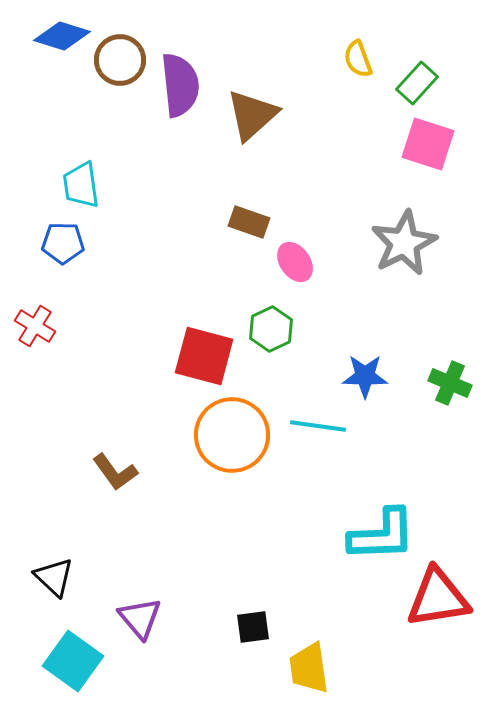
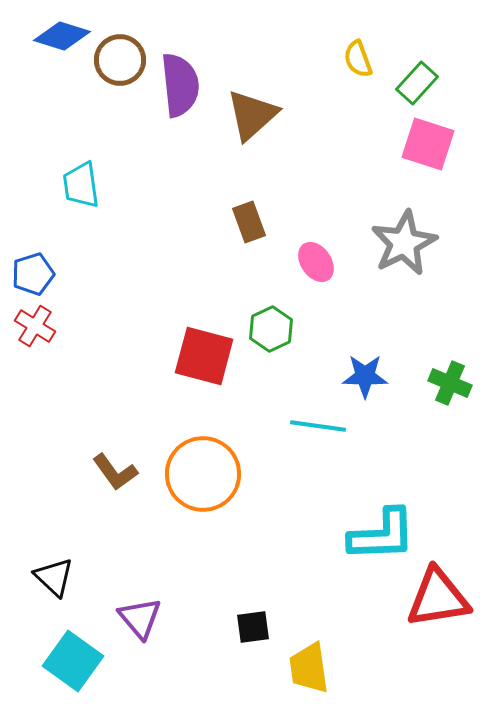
brown rectangle: rotated 51 degrees clockwise
blue pentagon: moved 30 px left, 31 px down; rotated 18 degrees counterclockwise
pink ellipse: moved 21 px right
orange circle: moved 29 px left, 39 px down
